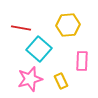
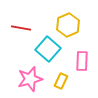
yellow hexagon: rotated 20 degrees counterclockwise
cyan square: moved 9 px right
yellow rectangle: rotated 49 degrees clockwise
